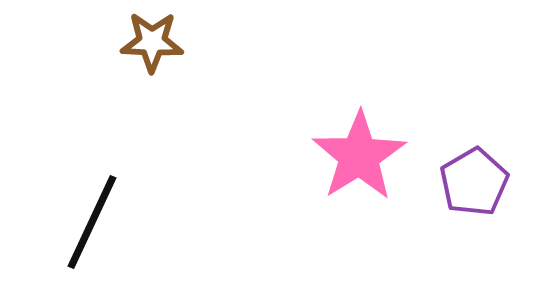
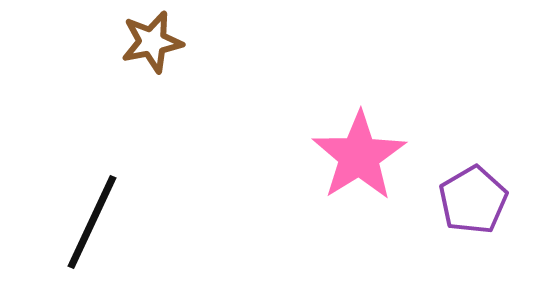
brown star: rotated 14 degrees counterclockwise
purple pentagon: moved 1 px left, 18 px down
